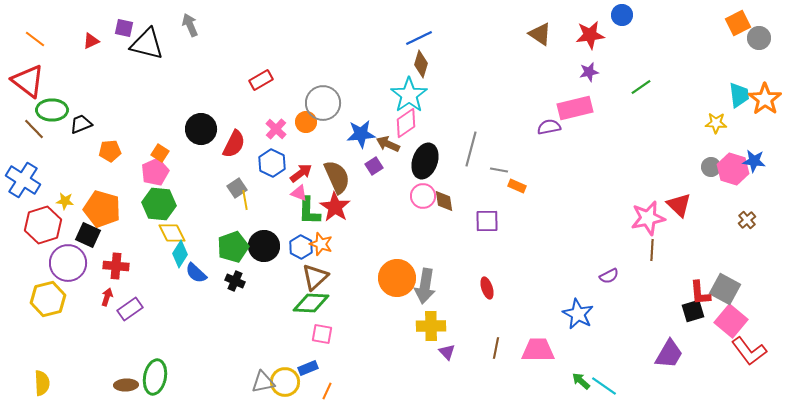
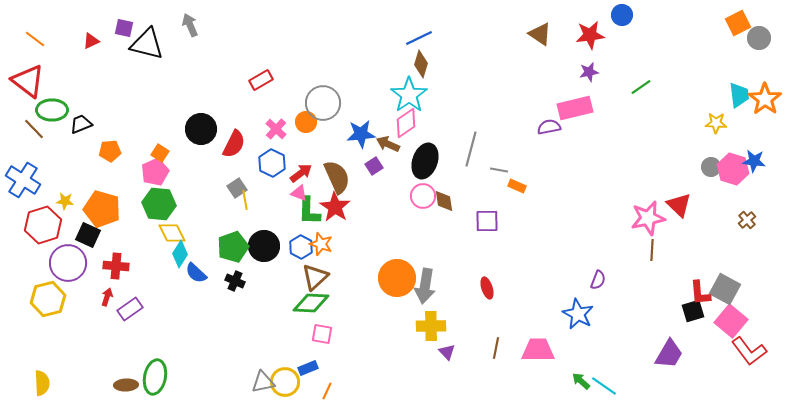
purple semicircle at (609, 276): moved 11 px left, 4 px down; rotated 42 degrees counterclockwise
